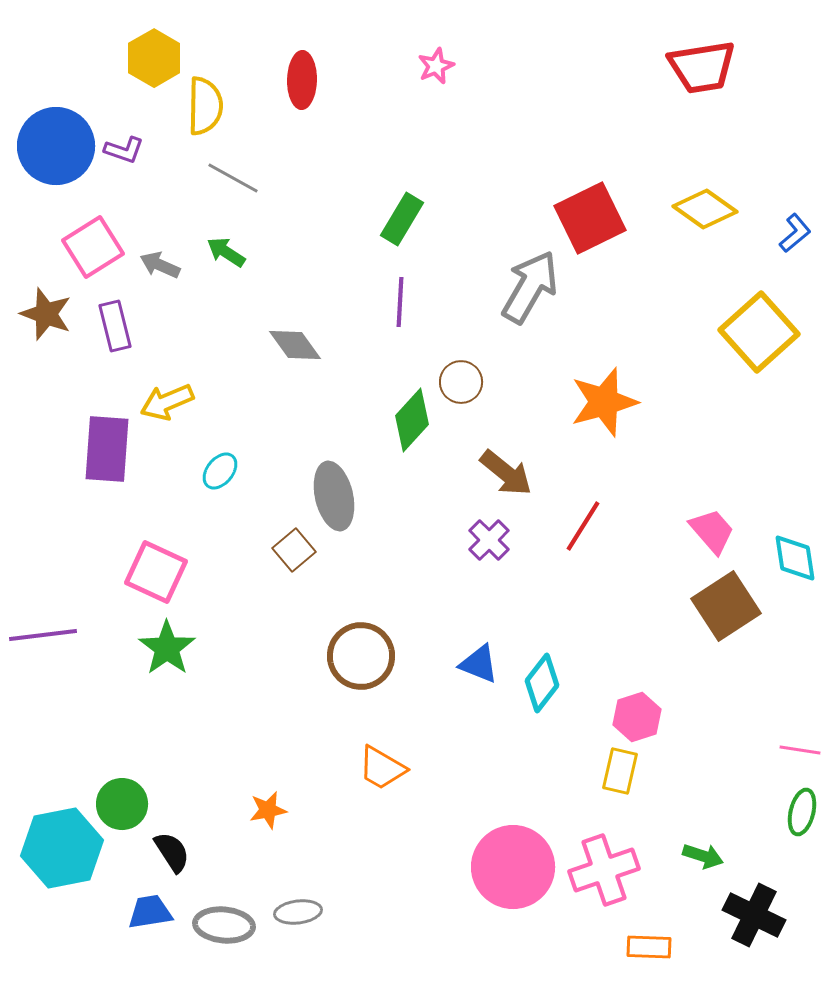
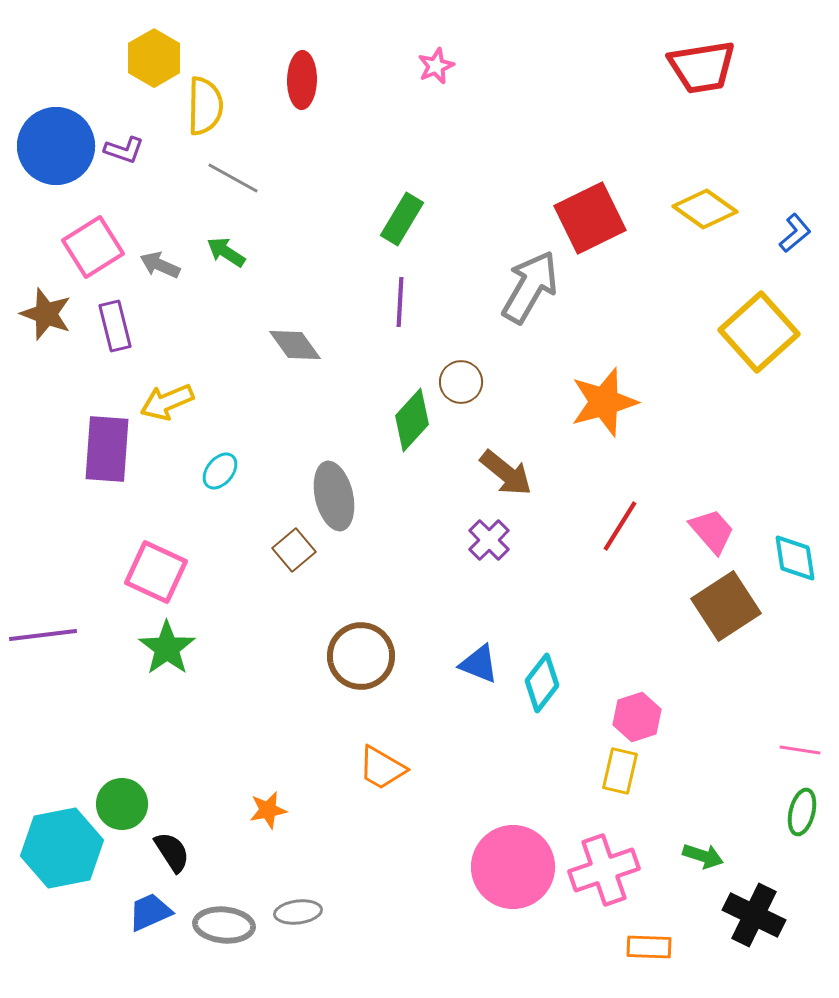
red line at (583, 526): moved 37 px right
blue trapezoid at (150, 912): rotated 15 degrees counterclockwise
